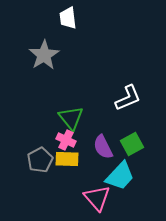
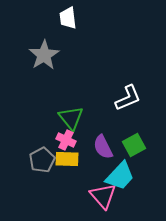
green square: moved 2 px right, 1 px down
gray pentagon: moved 2 px right
pink triangle: moved 6 px right, 2 px up
